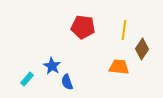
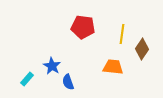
yellow line: moved 2 px left, 4 px down
orange trapezoid: moved 6 px left
blue semicircle: moved 1 px right
